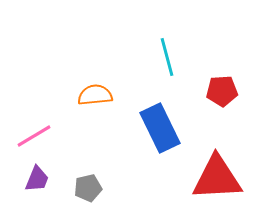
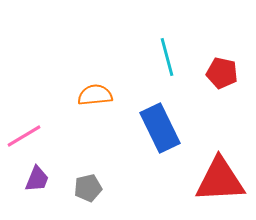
red pentagon: moved 18 px up; rotated 16 degrees clockwise
pink line: moved 10 px left
red triangle: moved 3 px right, 2 px down
